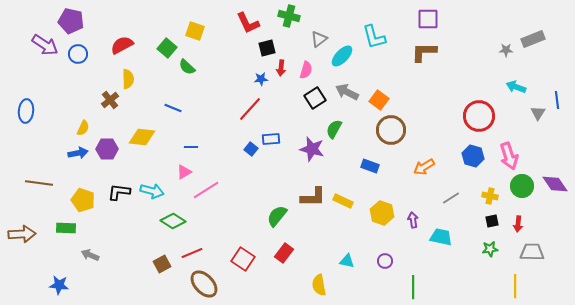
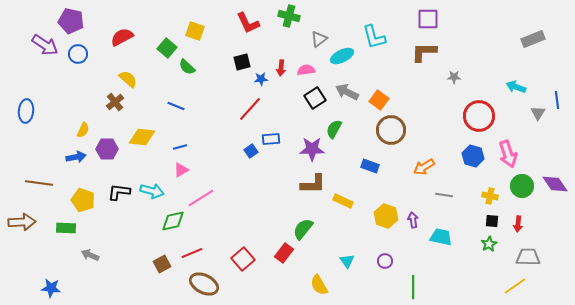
red semicircle at (122, 45): moved 8 px up
black square at (267, 48): moved 25 px left, 14 px down
gray star at (506, 50): moved 52 px left, 27 px down
cyan ellipse at (342, 56): rotated 20 degrees clockwise
pink semicircle at (306, 70): rotated 114 degrees counterclockwise
yellow semicircle at (128, 79): rotated 48 degrees counterclockwise
brown cross at (110, 100): moved 5 px right, 2 px down
blue line at (173, 108): moved 3 px right, 2 px up
yellow semicircle at (83, 128): moved 2 px down
blue line at (191, 147): moved 11 px left; rotated 16 degrees counterclockwise
blue square at (251, 149): moved 2 px down; rotated 16 degrees clockwise
purple star at (312, 149): rotated 15 degrees counterclockwise
blue arrow at (78, 153): moved 2 px left, 4 px down
pink arrow at (509, 156): moved 1 px left, 2 px up
pink triangle at (184, 172): moved 3 px left, 2 px up
pink line at (206, 190): moved 5 px left, 8 px down
brown L-shape at (313, 197): moved 13 px up
gray line at (451, 198): moved 7 px left, 3 px up; rotated 42 degrees clockwise
yellow hexagon at (382, 213): moved 4 px right, 3 px down
green semicircle at (277, 216): moved 26 px right, 13 px down
green diamond at (173, 221): rotated 45 degrees counterclockwise
black square at (492, 221): rotated 16 degrees clockwise
brown arrow at (22, 234): moved 12 px up
green star at (490, 249): moved 1 px left, 5 px up; rotated 21 degrees counterclockwise
gray trapezoid at (532, 252): moved 4 px left, 5 px down
red square at (243, 259): rotated 15 degrees clockwise
cyan triangle at (347, 261): rotated 42 degrees clockwise
brown ellipse at (204, 284): rotated 20 degrees counterclockwise
blue star at (59, 285): moved 8 px left, 3 px down
yellow semicircle at (319, 285): rotated 20 degrees counterclockwise
yellow line at (515, 286): rotated 55 degrees clockwise
